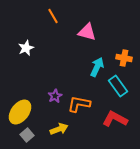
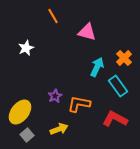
orange cross: rotated 35 degrees clockwise
